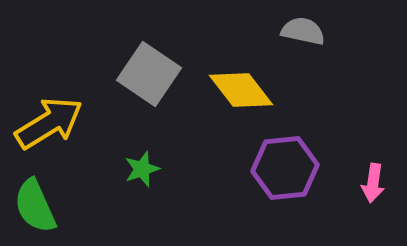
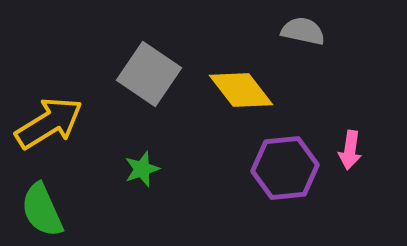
pink arrow: moved 23 px left, 33 px up
green semicircle: moved 7 px right, 4 px down
